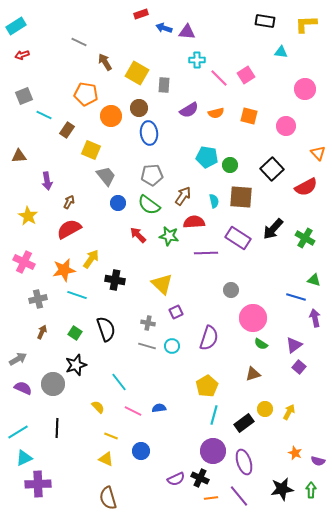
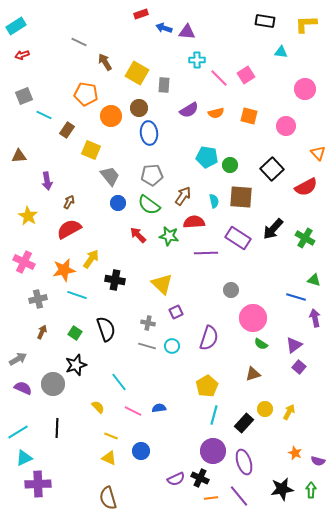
gray trapezoid at (106, 176): moved 4 px right
black rectangle at (244, 423): rotated 12 degrees counterclockwise
yellow triangle at (106, 459): moved 3 px right, 1 px up
